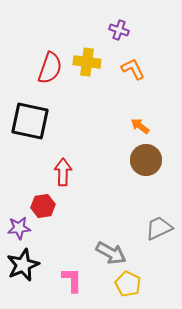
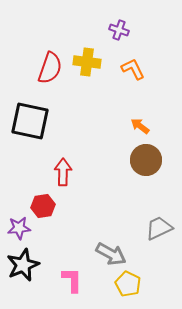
gray arrow: moved 1 px down
